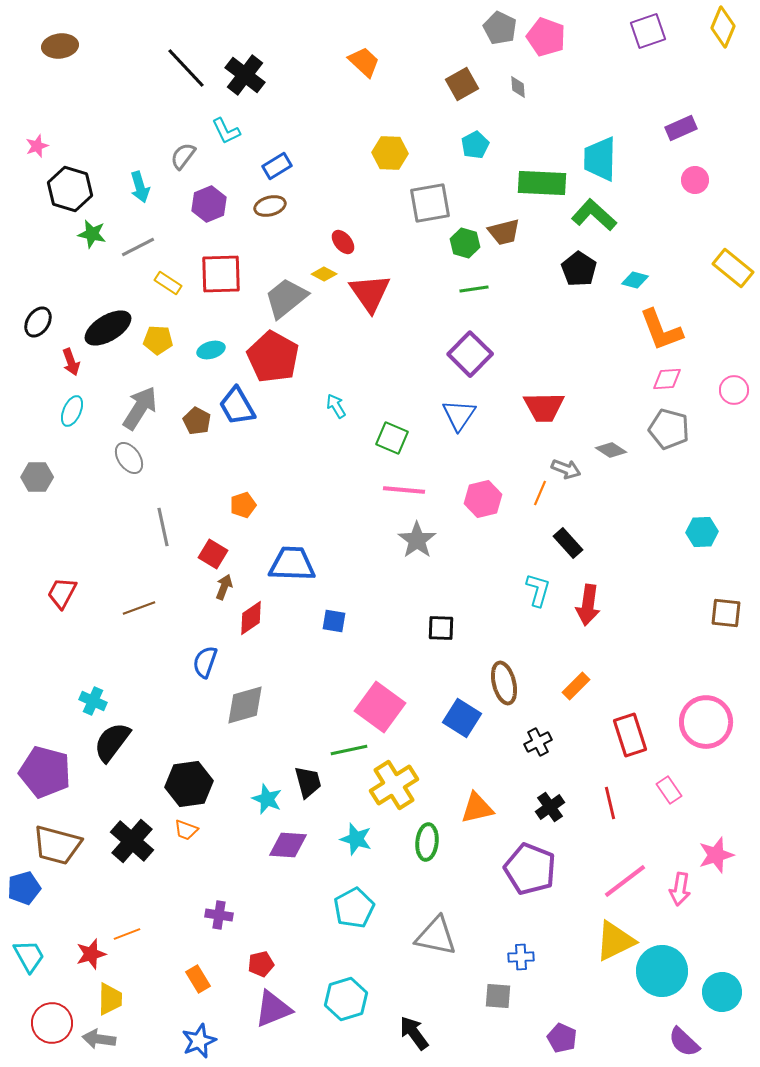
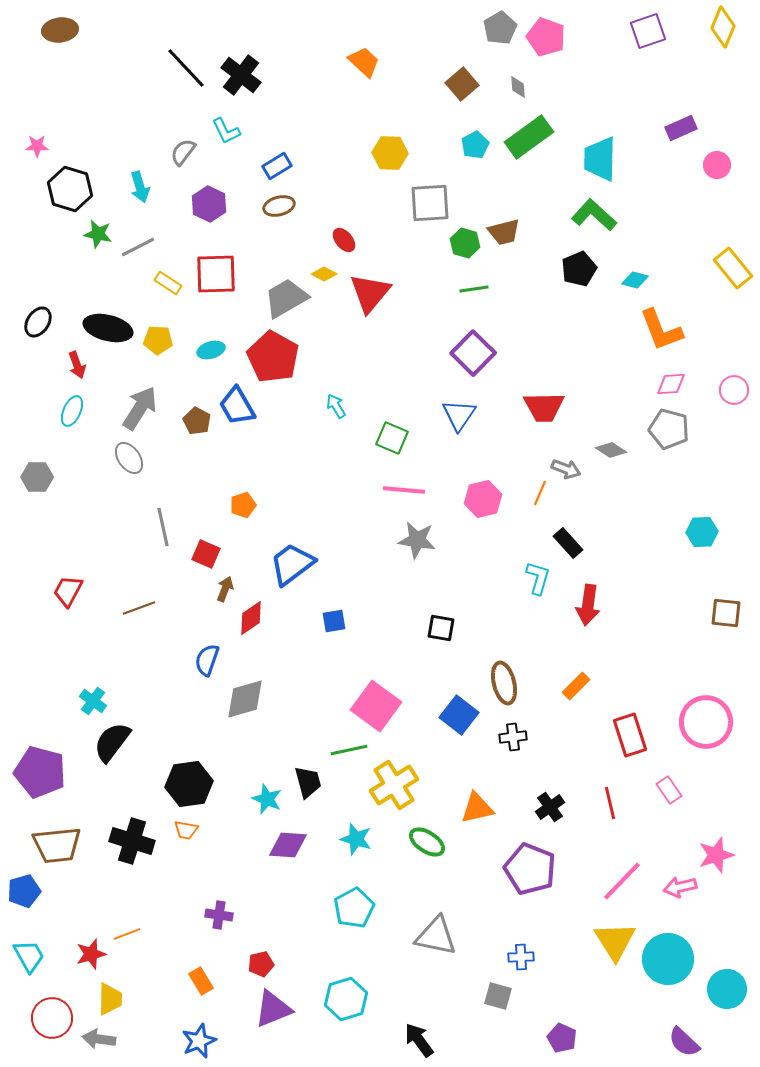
gray pentagon at (500, 28): rotated 16 degrees clockwise
brown ellipse at (60, 46): moved 16 px up
black cross at (245, 75): moved 4 px left
brown square at (462, 84): rotated 12 degrees counterclockwise
pink star at (37, 146): rotated 20 degrees clockwise
gray semicircle at (183, 156): moved 4 px up
pink circle at (695, 180): moved 22 px right, 15 px up
green rectangle at (542, 183): moved 13 px left, 46 px up; rotated 39 degrees counterclockwise
gray square at (430, 203): rotated 6 degrees clockwise
purple hexagon at (209, 204): rotated 12 degrees counterclockwise
brown ellipse at (270, 206): moved 9 px right
green star at (92, 234): moved 6 px right
red ellipse at (343, 242): moved 1 px right, 2 px up
yellow rectangle at (733, 268): rotated 12 degrees clockwise
black pentagon at (579, 269): rotated 16 degrees clockwise
red square at (221, 274): moved 5 px left
red triangle at (370, 293): rotated 15 degrees clockwise
gray trapezoid at (286, 298): rotated 9 degrees clockwise
black ellipse at (108, 328): rotated 45 degrees clockwise
purple square at (470, 354): moved 3 px right, 1 px up
red arrow at (71, 362): moved 6 px right, 3 px down
pink diamond at (667, 379): moved 4 px right, 5 px down
gray star at (417, 540): rotated 27 degrees counterclockwise
red square at (213, 554): moved 7 px left; rotated 8 degrees counterclockwise
blue trapezoid at (292, 564): rotated 39 degrees counterclockwise
brown arrow at (224, 587): moved 1 px right, 2 px down
cyan L-shape at (538, 590): moved 12 px up
red trapezoid at (62, 593): moved 6 px right, 2 px up
blue square at (334, 621): rotated 20 degrees counterclockwise
black square at (441, 628): rotated 8 degrees clockwise
blue semicircle at (205, 662): moved 2 px right, 2 px up
cyan cross at (93, 701): rotated 12 degrees clockwise
gray diamond at (245, 705): moved 6 px up
pink square at (380, 707): moved 4 px left, 1 px up
blue square at (462, 718): moved 3 px left, 3 px up; rotated 6 degrees clockwise
black cross at (538, 742): moved 25 px left, 5 px up; rotated 20 degrees clockwise
purple pentagon at (45, 772): moved 5 px left
orange trapezoid at (186, 830): rotated 10 degrees counterclockwise
black cross at (132, 841): rotated 24 degrees counterclockwise
green ellipse at (427, 842): rotated 63 degrees counterclockwise
brown trapezoid at (57, 845): rotated 21 degrees counterclockwise
pink line at (625, 881): moved 3 px left; rotated 9 degrees counterclockwise
blue pentagon at (24, 888): moved 3 px down
pink arrow at (680, 889): moved 2 px up; rotated 68 degrees clockwise
yellow triangle at (615, 941): rotated 36 degrees counterclockwise
cyan circle at (662, 971): moved 6 px right, 12 px up
orange rectangle at (198, 979): moved 3 px right, 2 px down
cyan circle at (722, 992): moved 5 px right, 3 px up
gray square at (498, 996): rotated 12 degrees clockwise
red circle at (52, 1023): moved 5 px up
black arrow at (414, 1033): moved 5 px right, 7 px down
